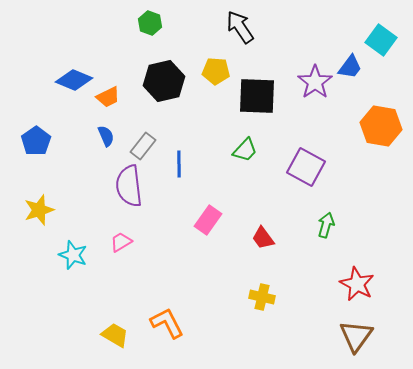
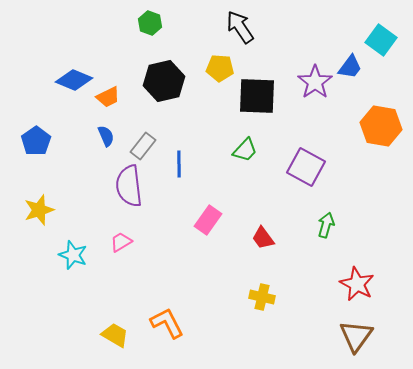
yellow pentagon: moved 4 px right, 3 px up
